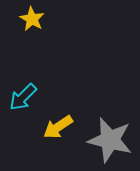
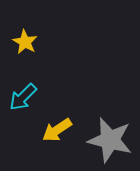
yellow star: moved 7 px left, 23 px down
yellow arrow: moved 1 px left, 3 px down
